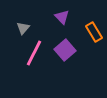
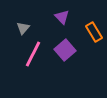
pink line: moved 1 px left, 1 px down
